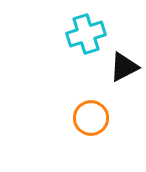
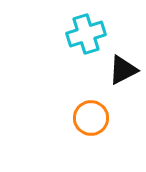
black triangle: moved 1 px left, 3 px down
